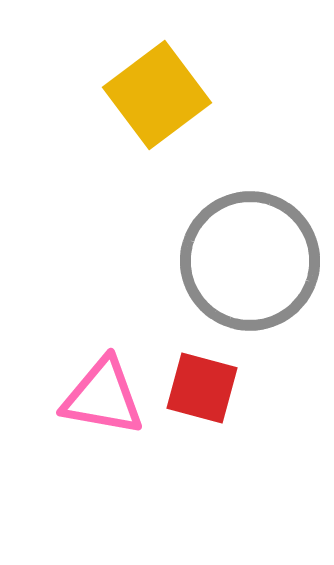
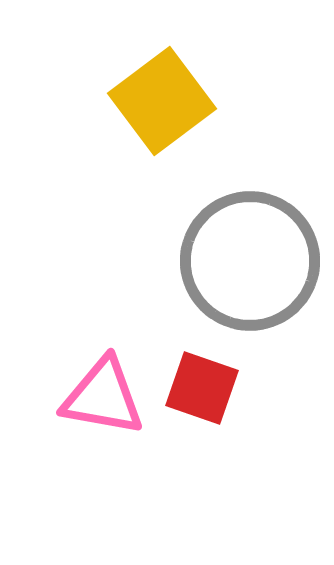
yellow square: moved 5 px right, 6 px down
red square: rotated 4 degrees clockwise
